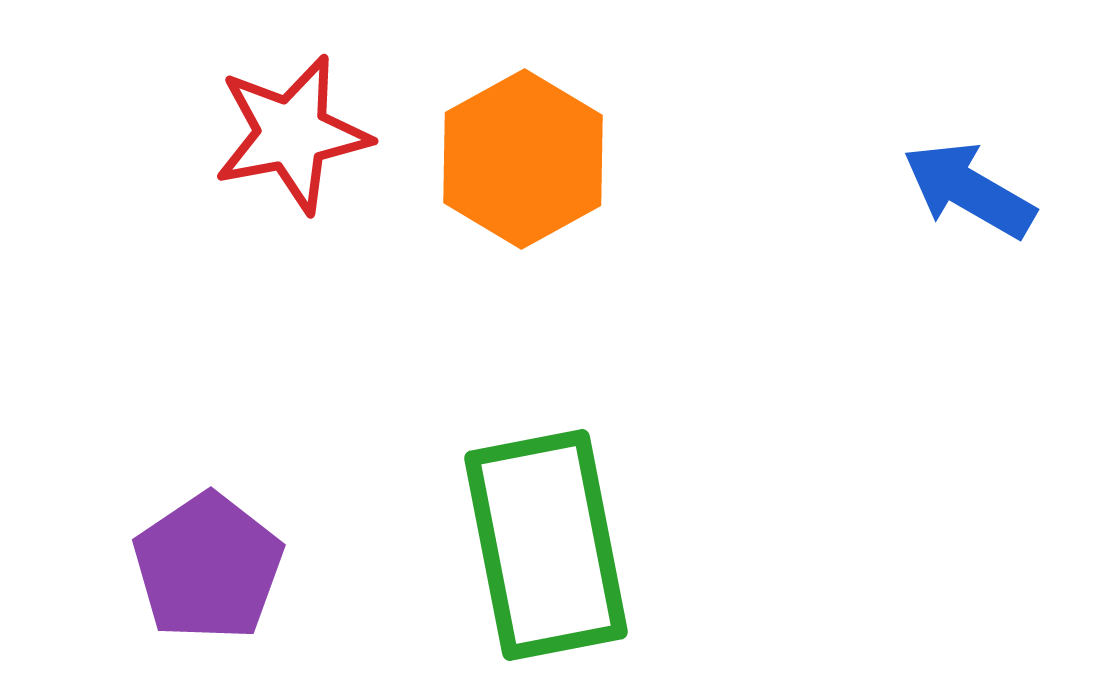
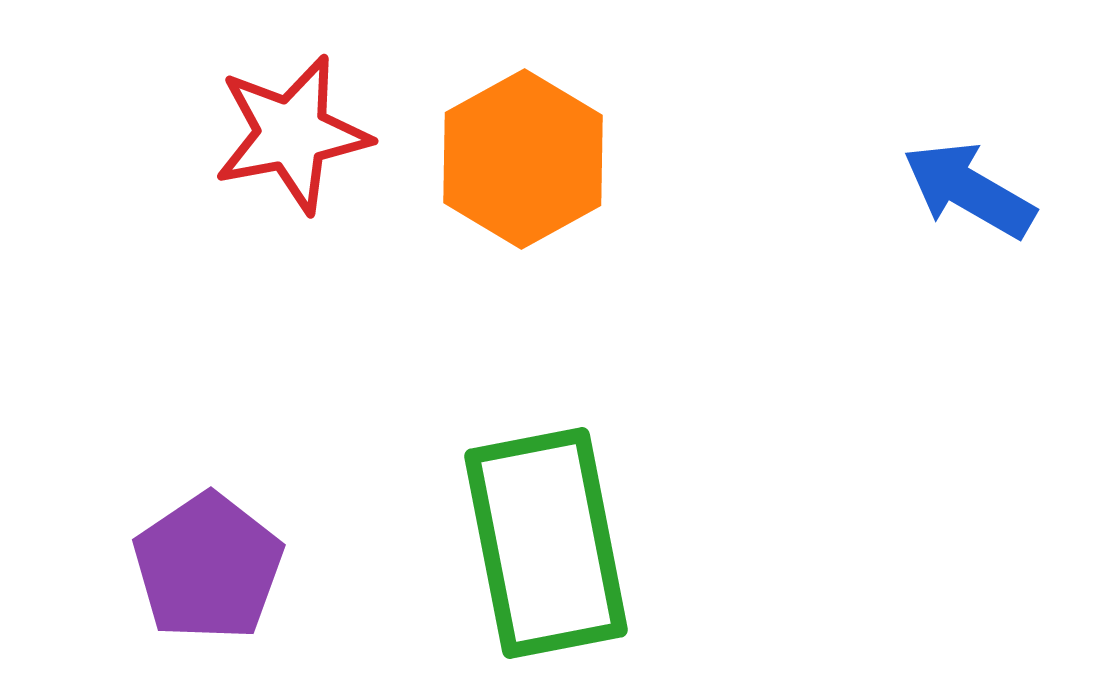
green rectangle: moved 2 px up
